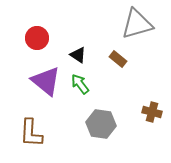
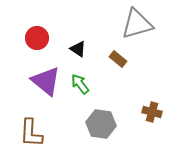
black triangle: moved 6 px up
